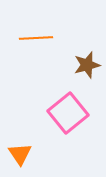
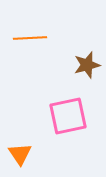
orange line: moved 6 px left
pink square: moved 3 px down; rotated 27 degrees clockwise
